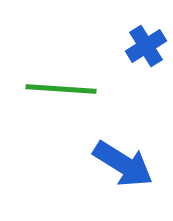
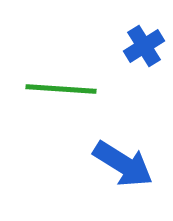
blue cross: moved 2 px left
